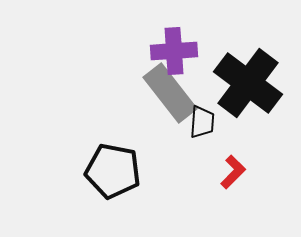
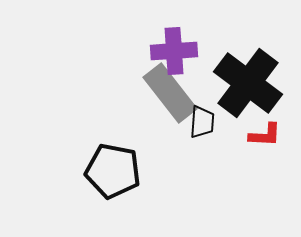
red L-shape: moved 32 px right, 37 px up; rotated 48 degrees clockwise
